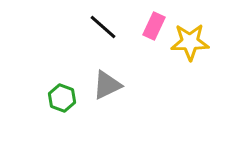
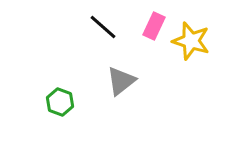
yellow star: moved 1 px right, 1 px up; rotated 18 degrees clockwise
gray triangle: moved 14 px right, 4 px up; rotated 12 degrees counterclockwise
green hexagon: moved 2 px left, 4 px down
